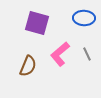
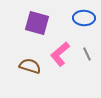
brown semicircle: moved 2 px right; rotated 95 degrees counterclockwise
